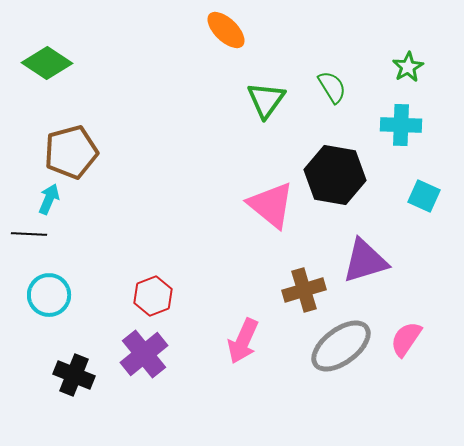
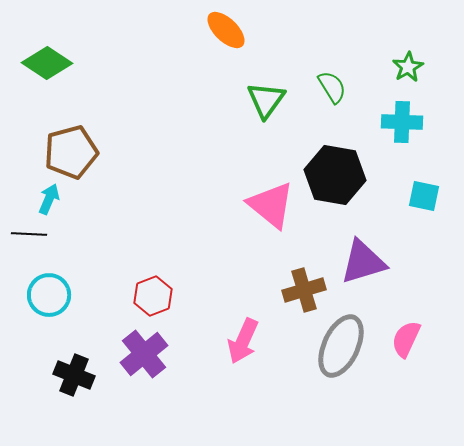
cyan cross: moved 1 px right, 3 px up
cyan square: rotated 12 degrees counterclockwise
purple triangle: moved 2 px left, 1 px down
pink semicircle: rotated 9 degrees counterclockwise
gray ellipse: rotated 28 degrees counterclockwise
